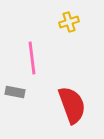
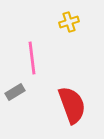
gray rectangle: rotated 42 degrees counterclockwise
